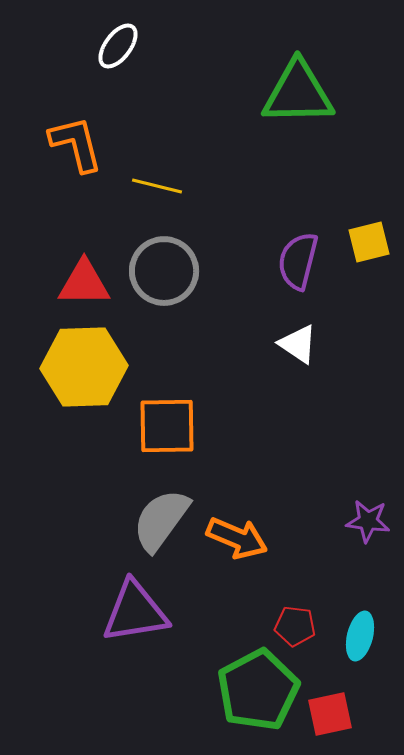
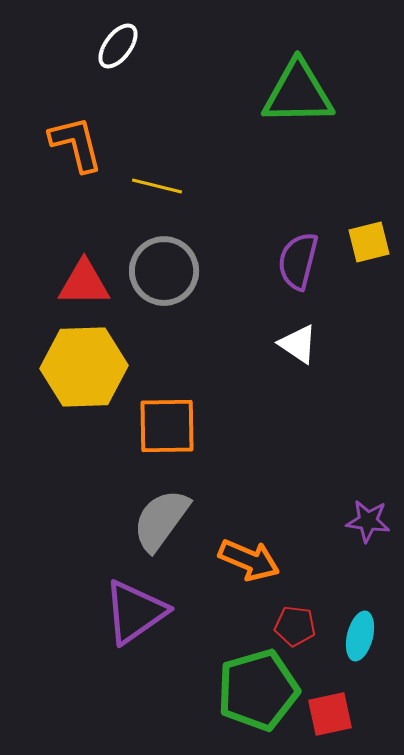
orange arrow: moved 12 px right, 22 px down
purple triangle: rotated 26 degrees counterclockwise
green pentagon: rotated 12 degrees clockwise
